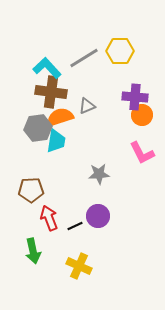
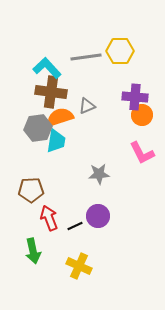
gray line: moved 2 px right, 1 px up; rotated 24 degrees clockwise
